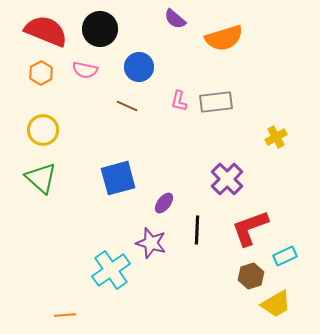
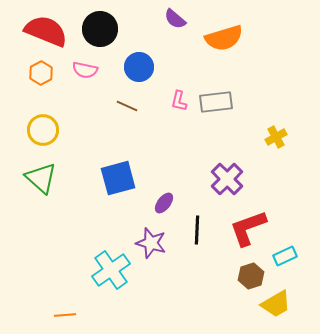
red L-shape: moved 2 px left
